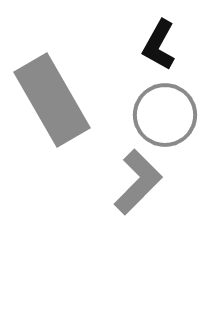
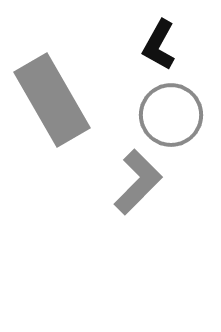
gray circle: moved 6 px right
